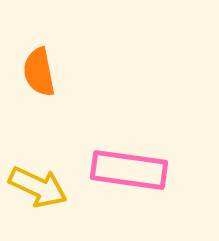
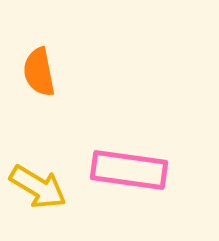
yellow arrow: rotated 6 degrees clockwise
